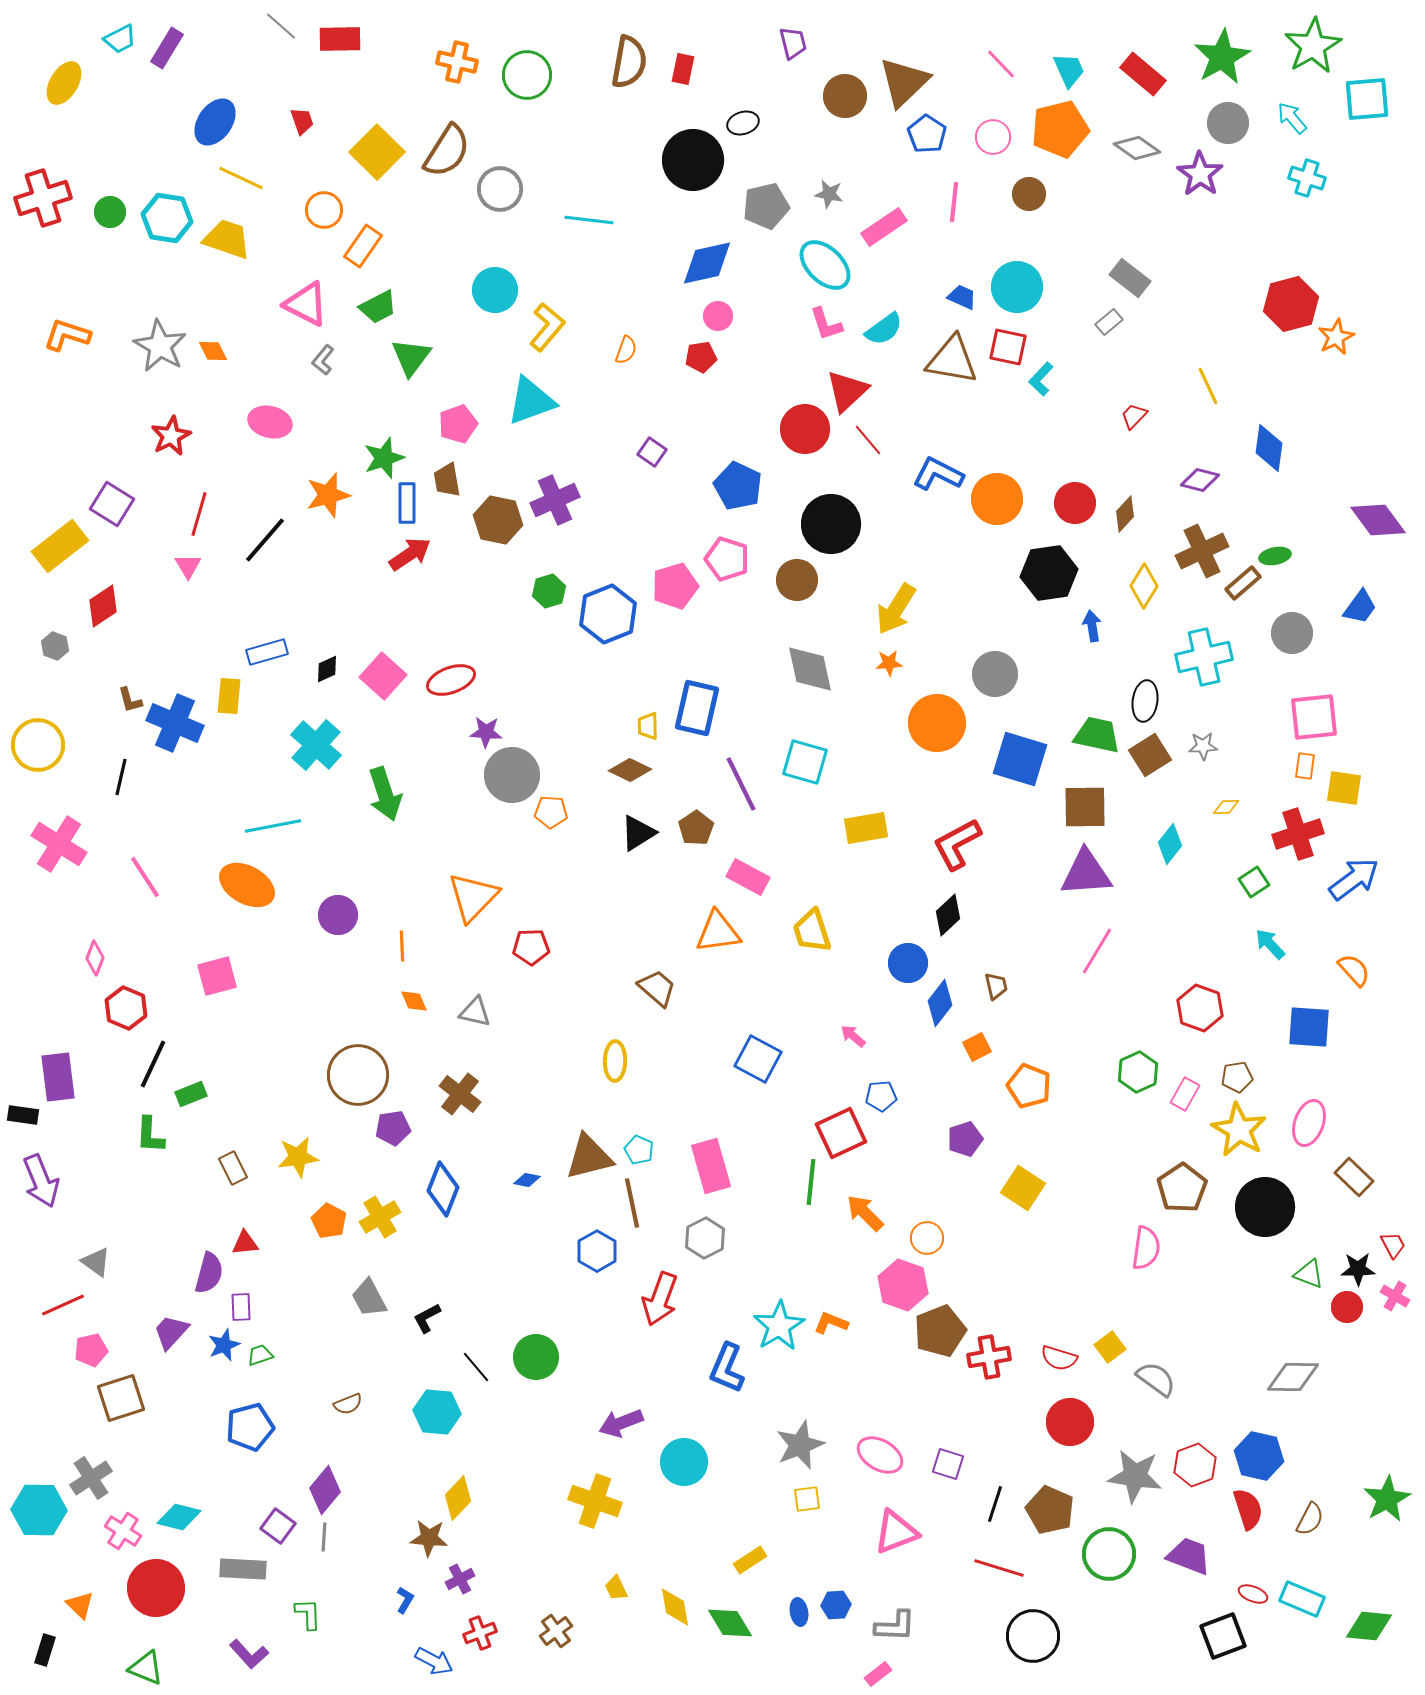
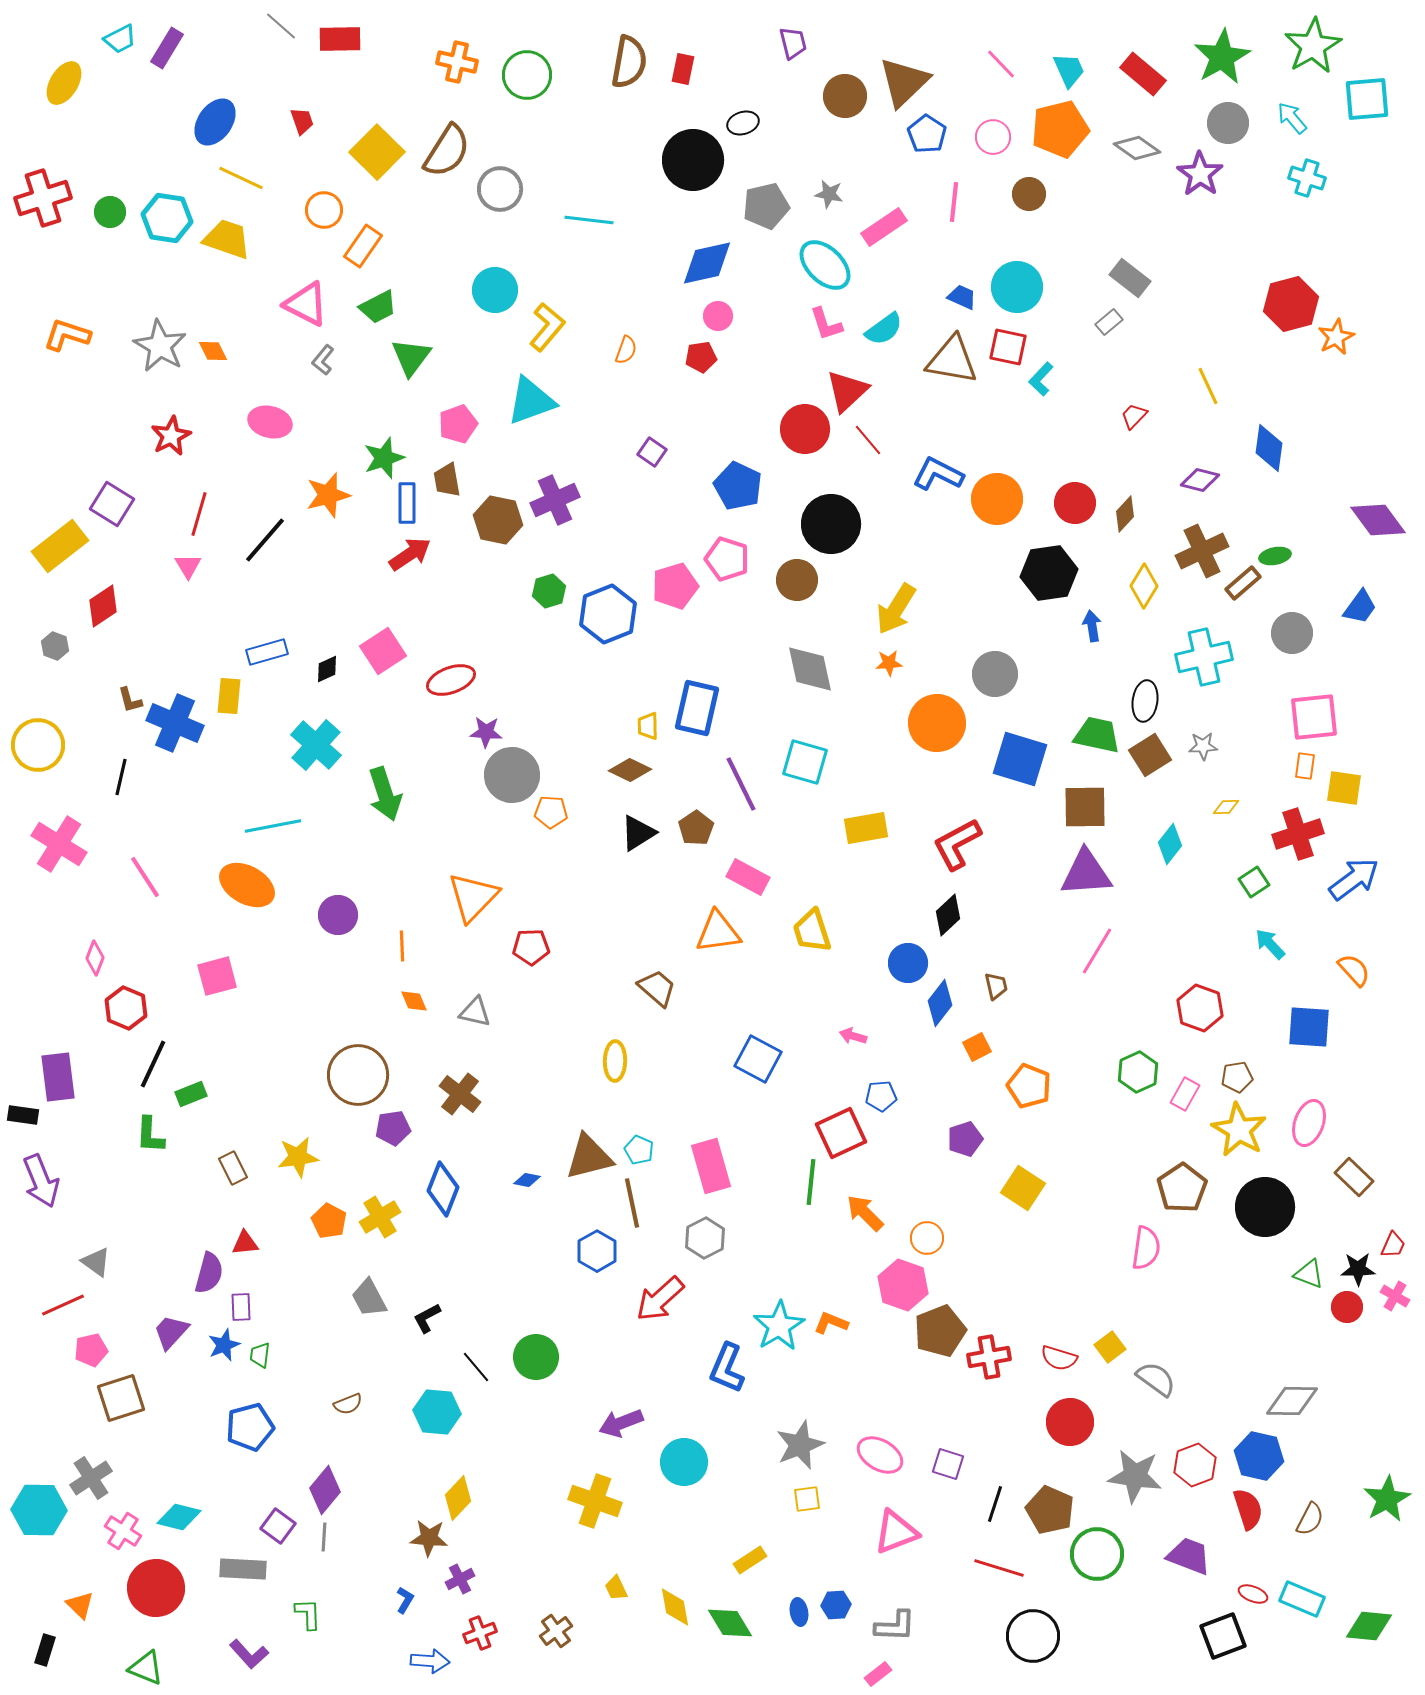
pink square at (383, 676): moved 25 px up; rotated 15 degrees clockwise
pink arrow at (853, 1036): rotated 24 degrees counterclockwise
red trapezoid at (1393, 1245): rotated 52 degrees clockwise
red arrow at (660, 1299): rotated 28 degrees clockwise
green trapezoid at (260, 1355): rotated 64 degrees counterclockwise
gray diamond at (1293, 1377): moved 1 px left, 24 px down
green circle at (1109, 1554): moved 12 px left
blue arrow at (434, 1661): moved 4 px left; rotated 24 degrees counterclockwise
